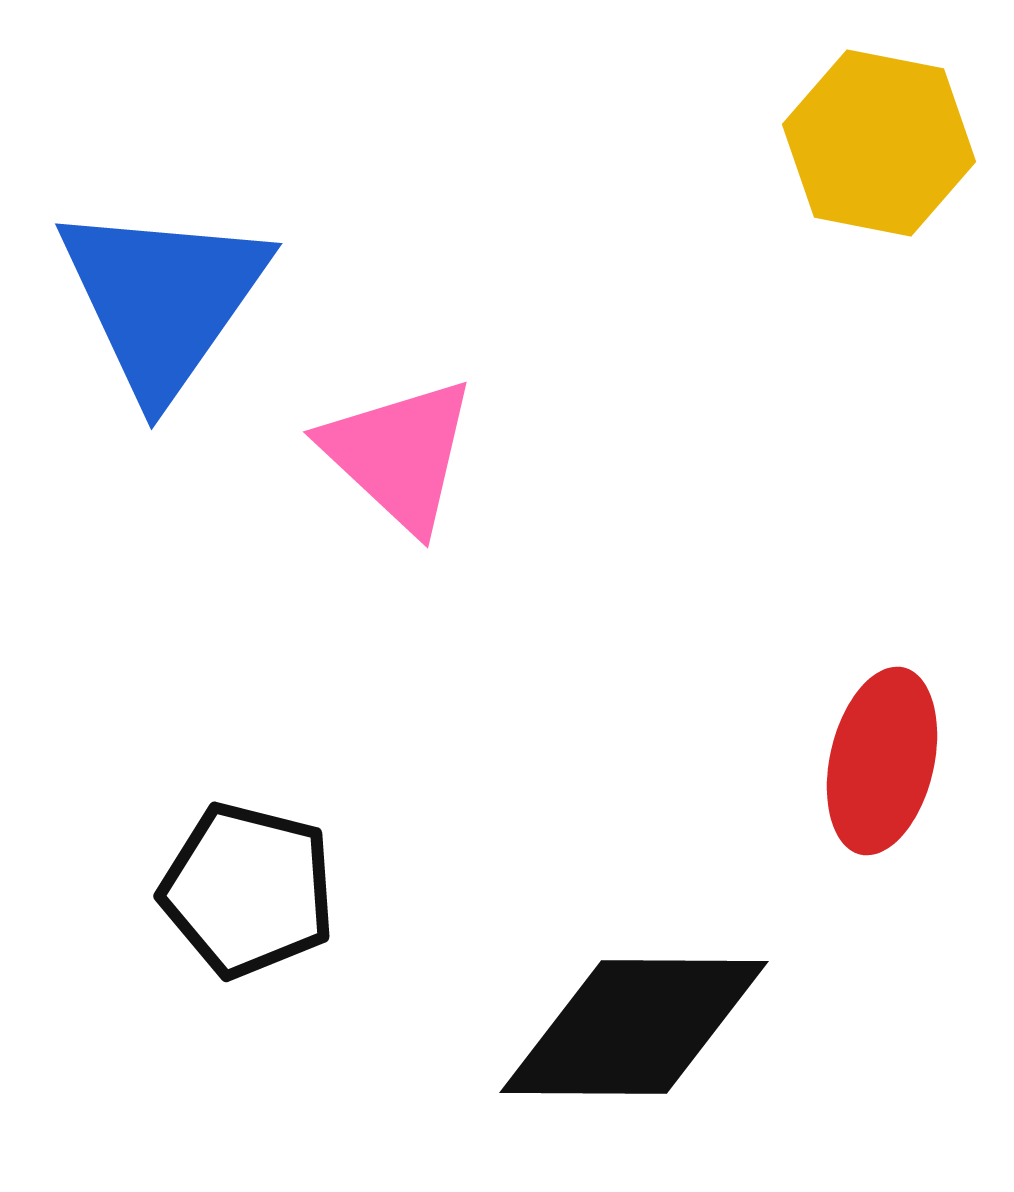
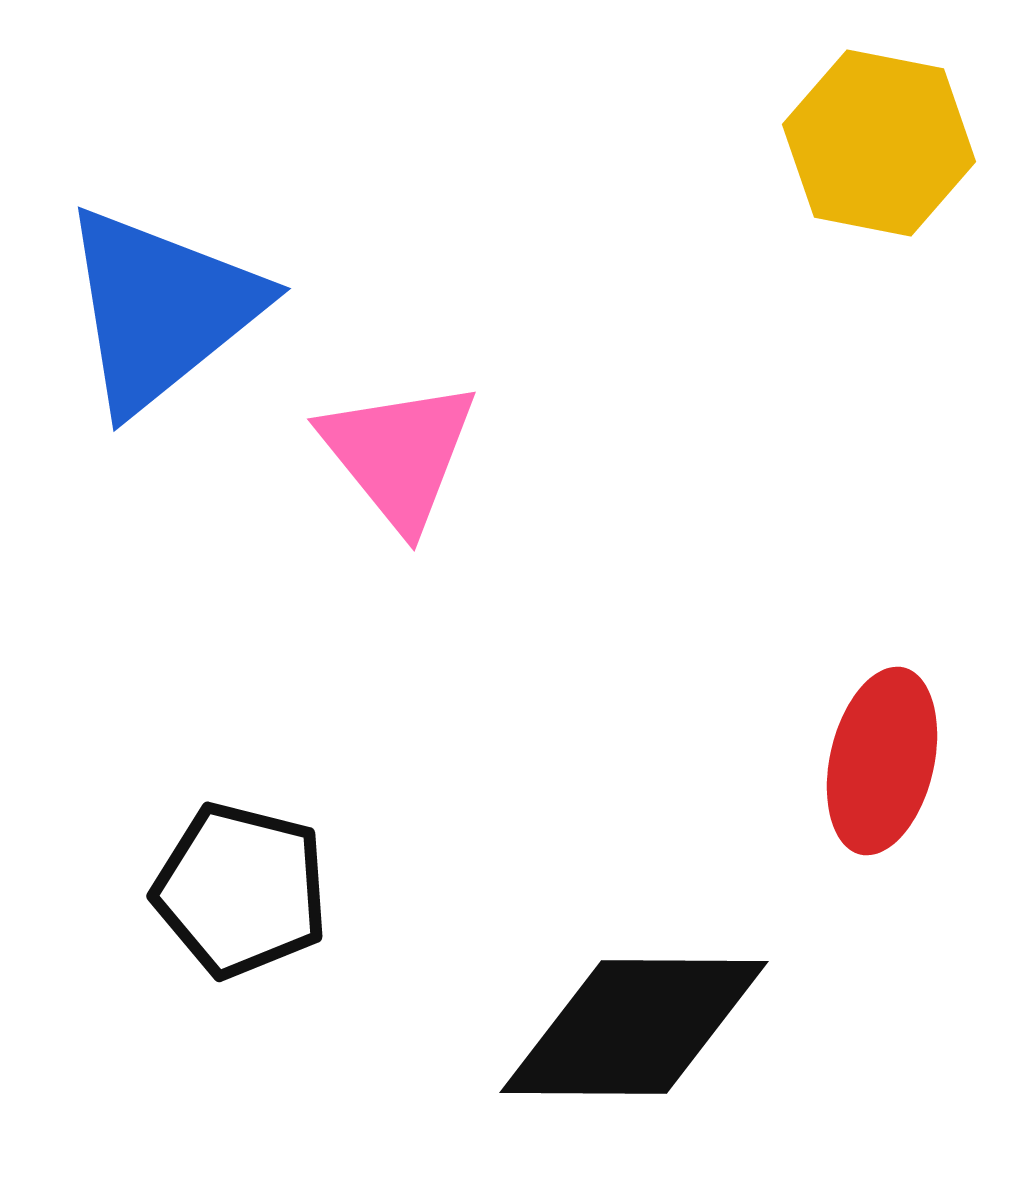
blue triangle: moved 2 px left, 10 px down; rotated 16 degrees clockwise
pink triangle: rotated 8 degrees clockwise
black pentagon: moved 7 px left
